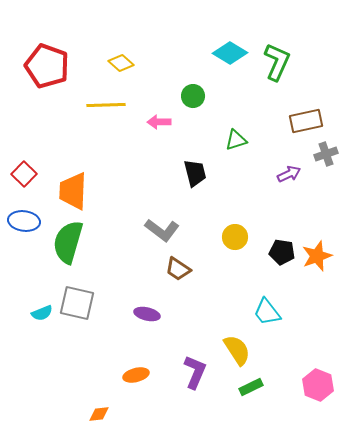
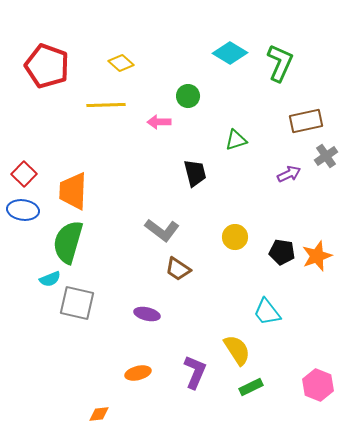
green L-shape: moved 3 px right, 1 px down
green circle: moved 5 px left
gray cross: moved 2 px down; rotated 15 degrees counterclockwise
blue ellipse: moved 1 px left, 11 px up
cyan semicircle: moved 8 px right, 34 px up
orange ellipse: moved 2 px right, 2 px up
